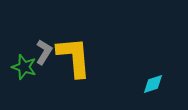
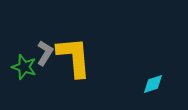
gray L-shape: moved 1 px right, 1 px down
